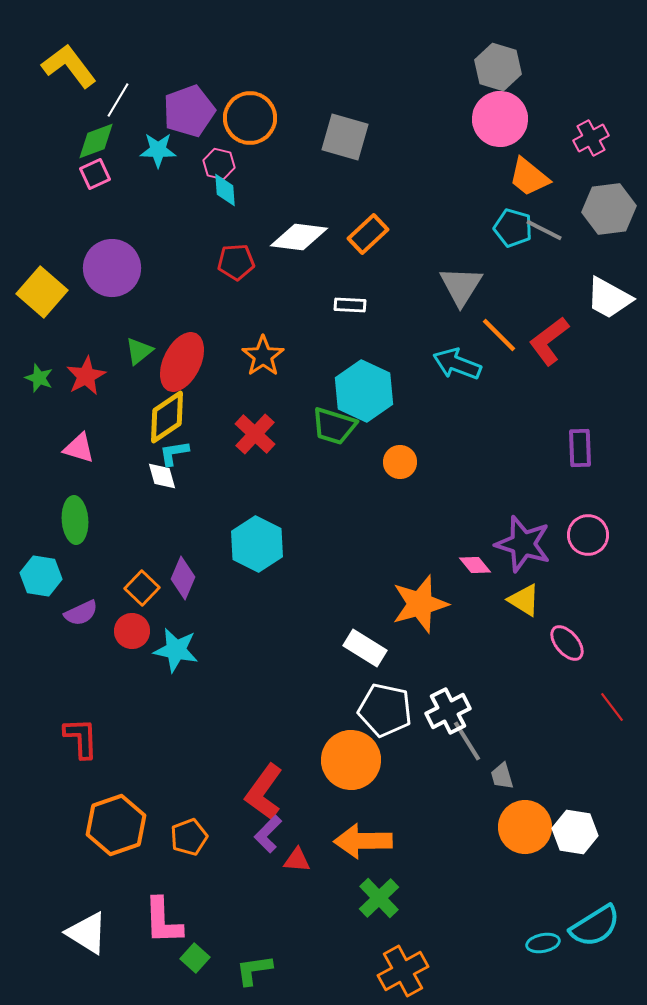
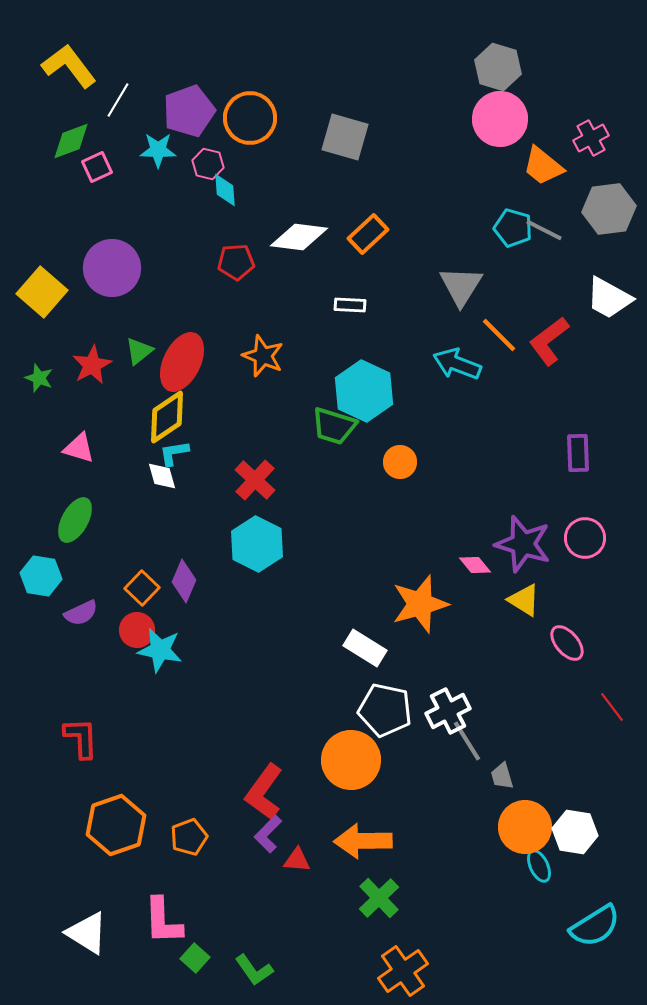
green diamond at (96, 141): moved 25 px left
pink hexagon at (219, 164): moved 11 px left
pink square at (95, 174): moved 2 px right, 7 px up
orange trapezoid at (529, 177): moved 14 px right, 11 px up
orange star at (263, 356): rotated 15 degrees counterclockwise
red star at (86, 376): moved 6 px right, 11 px up
red cross at (255, 434): moved 46 px down
purple rectangle at (580, 448): moved 2 px left, 5 px down
green ellipse at (75, 520): rotated 33 degrees clockwise
pink circle at (588, 535): moved 3 px left, 3 px down
purple diamond at (183, 578): moved 1 px right, 3 px down
red circle at (132, 631): moved 5 px right, 1 px up
cyan star at (176, 650): moved 16 px left
cyan ellipse at (543, 943): moved 4 px left, 77 px up; rotated 76 degrees clockwise
green L-shape at (254, 970): rotated 117 degrees counterclockwise
orange cross at (403, 971): rotated 6 degrees counterclockwise
